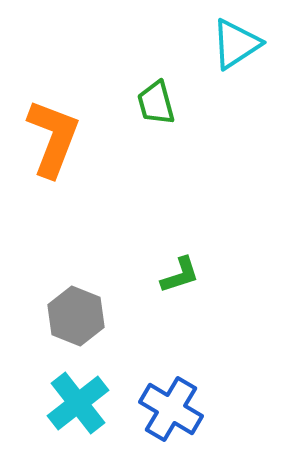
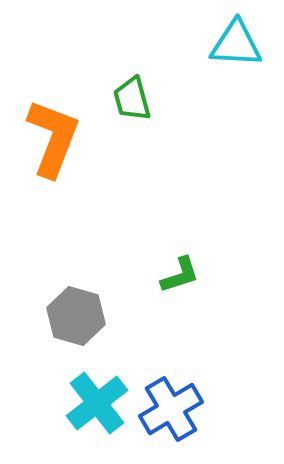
cyan triangle: rotated 36 degrees clockwise
green trapezoid: moved 24 px left, 4 px up
gray hexagon: rotated 6 degrees counterclockwise
cyan cross: moved 19 px right
blue cross: rotated 28 degrees clockwise
